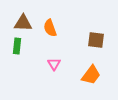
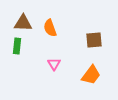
brown square: moved 2 px left; rotated 12 degrees counterclockwise
